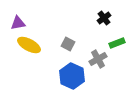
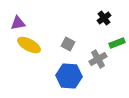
blue hexagon: moved 3 px left; rotated 20 degrees counterclockwise
